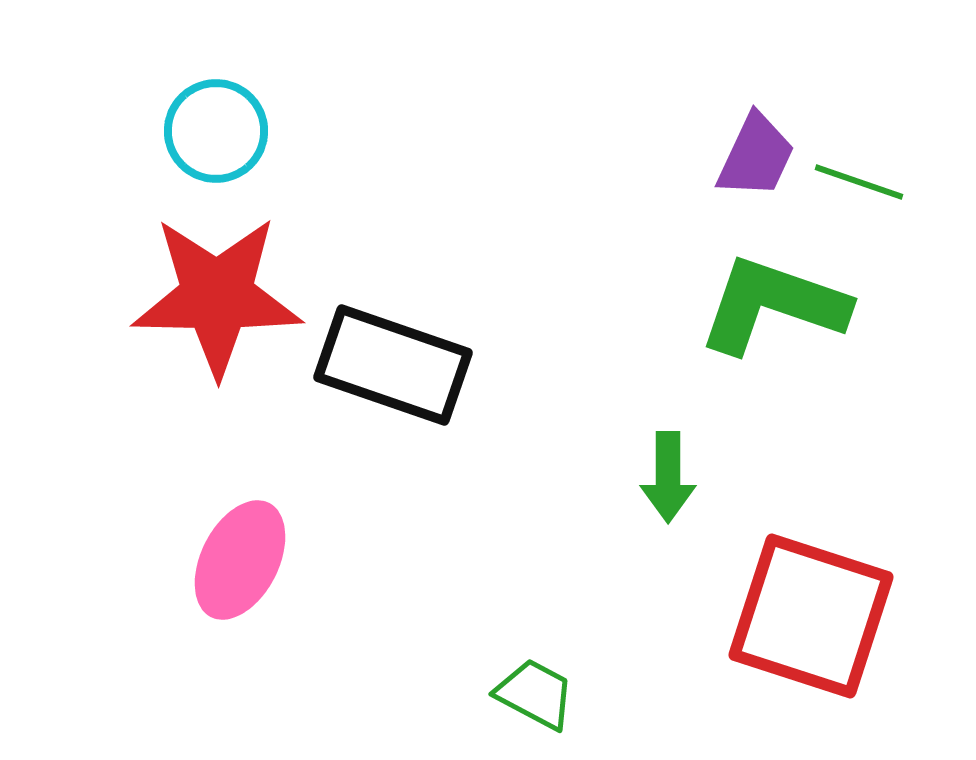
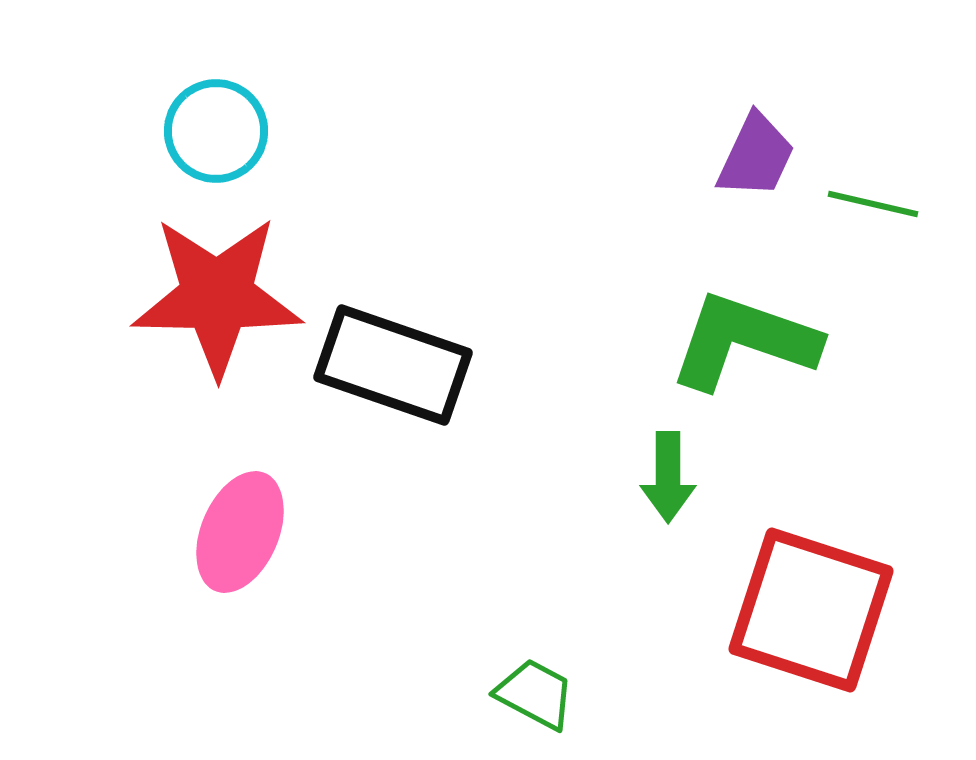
green line: moved 14 px right, 22 px down; rotated 6 degrees counterclockwise
green L-shape: moved 29 px left, 36 px down
pink ellipse: moved 28 px up; rotated 4 degrees counterclockwise
red square: moved 6 px up
